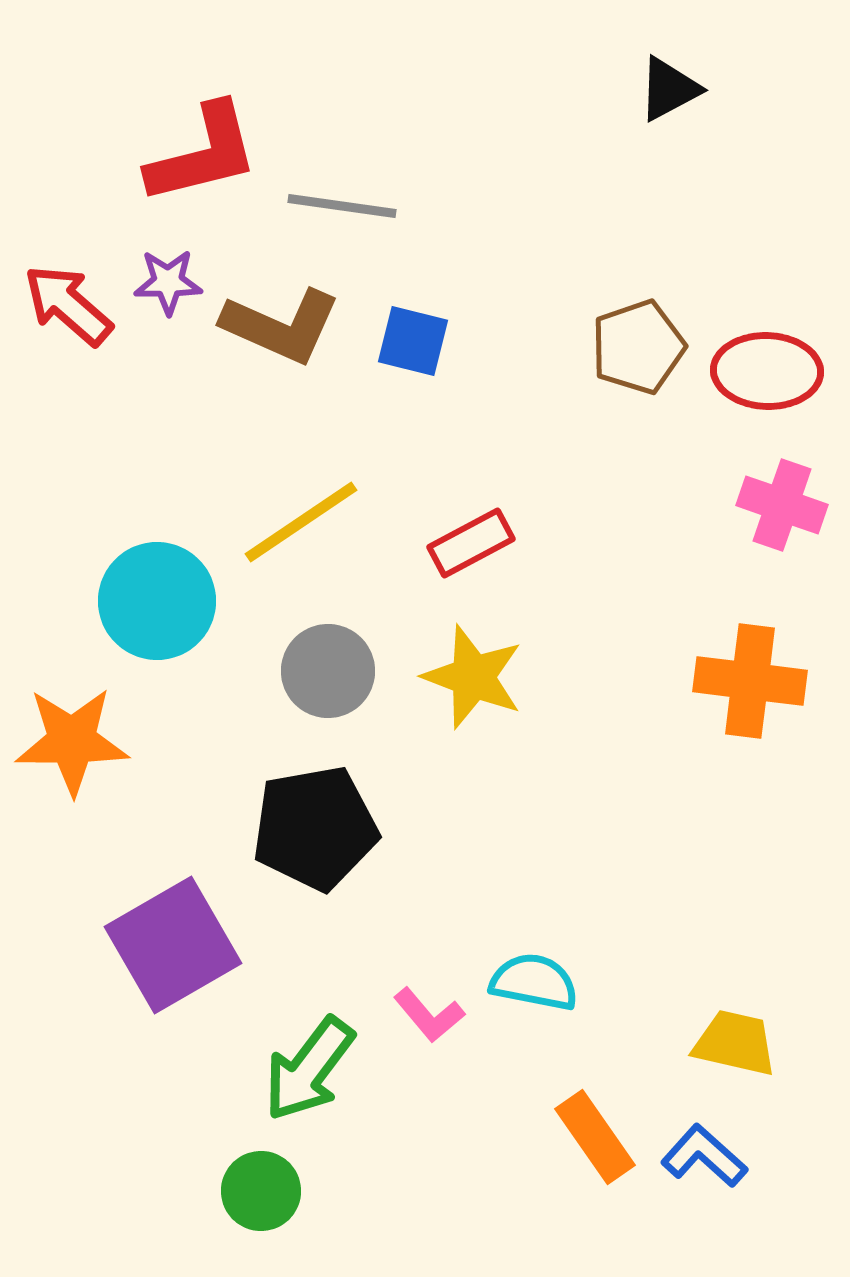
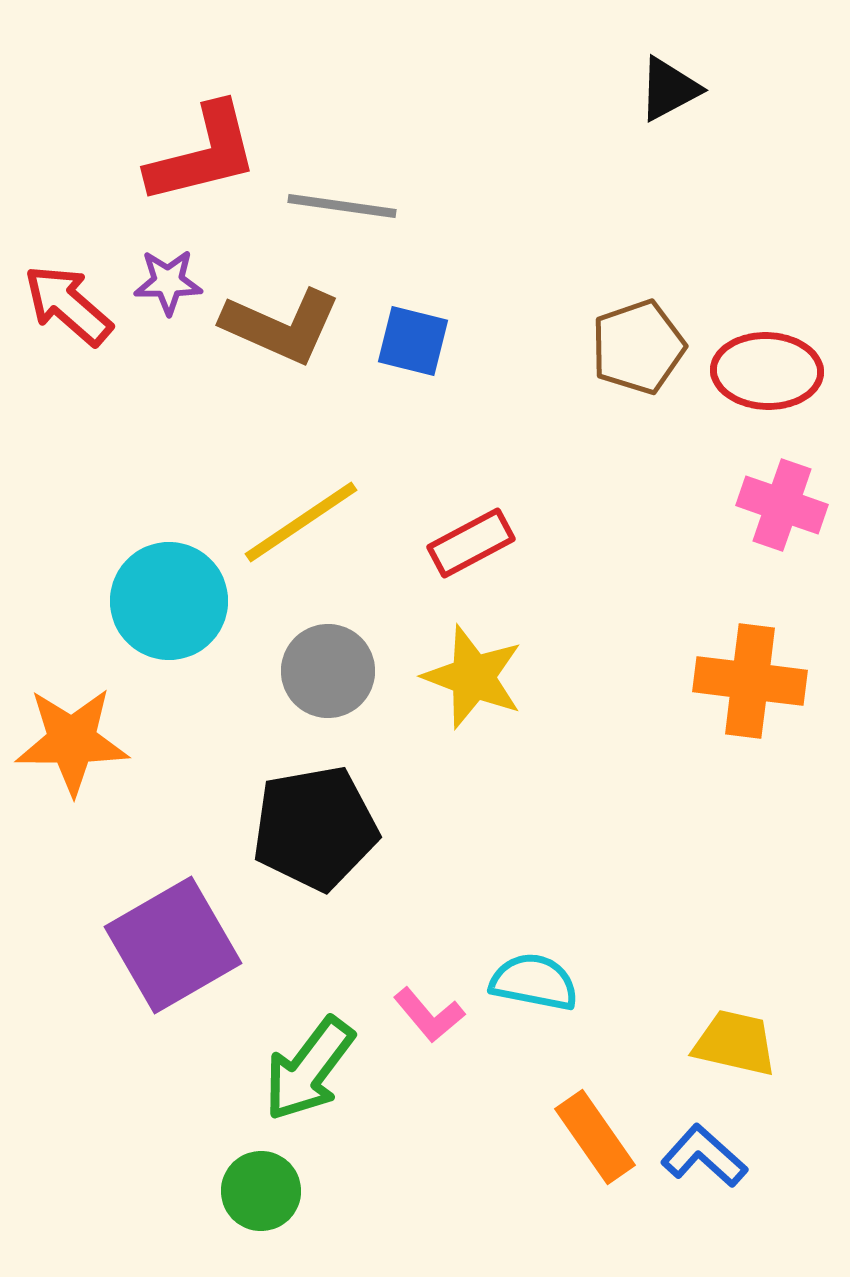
cyan circle: moved 12 px right
